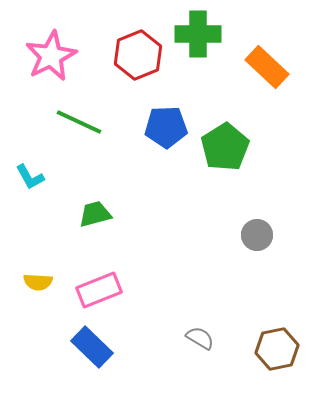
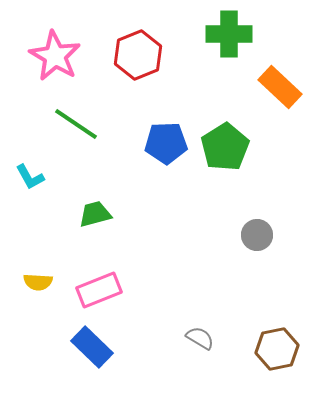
green cross: moved 31 px right
pink star: moved 4 px right; rotated 15 degrees counterclockwise
orange rectangle: moved 13 px right, 20 px down
green line: moved 3 px left, 2 px down; rotated 9 degrees clockwise
blue pentagon: moved 16 px down
